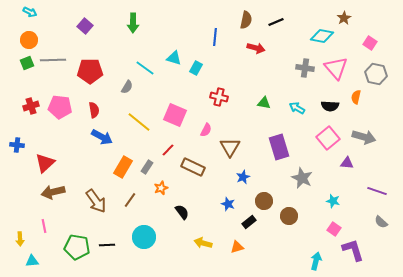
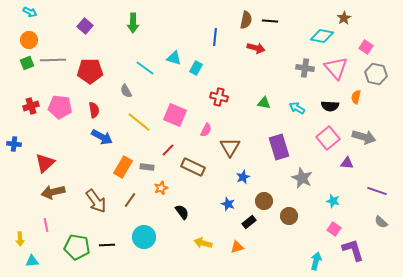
black line at (276, 22): moved 6 px left, 1 px up; rotated 28 degrees clockwise
pink square at (370, 43): moved 4 px left, 4 px down
gray semicircle at (127, 87): moved 1 px left, 4 px down; rotated 120 degrees clockwise
blue cross at (17, 145): moved 3 px left, 1 px up
gray rectangle at (147, 167): rotated 64 degrees clockwise
pink line at (44, 226): moved 2 px right, 1 px up
